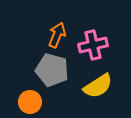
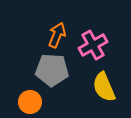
pink cross: rotated 16 degrees counterclockwise
gray pentagon: rotated 12 degrees counterclockwise
yellow semicircle: moved 6 px right, 1 px down; rotated 100 degrees clockwise
